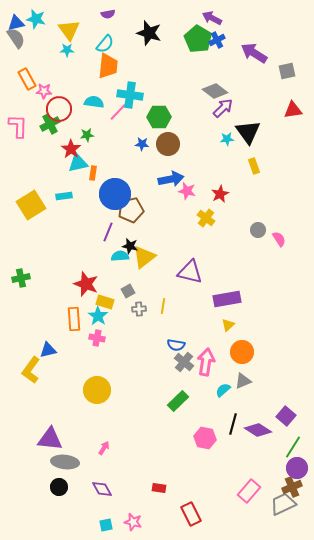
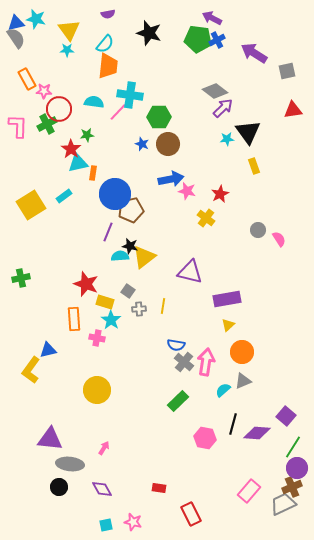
green pentagon at (198, 39): rotated 24 degrees counterclockwise
green cross at (50, 124): moved 3 px left
blue star at (142, 144): rotated 16 degrees clockwise
cyan rectangle at (64, 196): rotated 28 degrees counterclockwise
gray square at (128, 291): rotated 24 degrees counterclockwise
cyan star at (98, 316): moved 13 px right, 4 px down
purple diamond at (258, 430): moved 1 px left, 3 px down; rotated 28 degrees counterclockwise
gray ellipse at (65, 462): moved 5 px right, 2 px down
